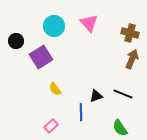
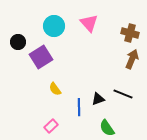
black circle: moved 2 px right, 1 px down
black triangle: moved 2 px right, 3 px down
blue line: moved 2 px left, 5 px up
green semicircle: moved 13 px left
